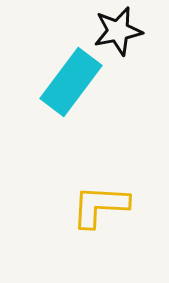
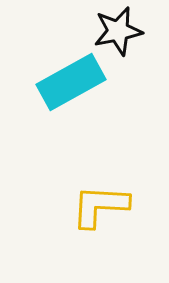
cyan rectangle: rotated 24 degrees clockwise
